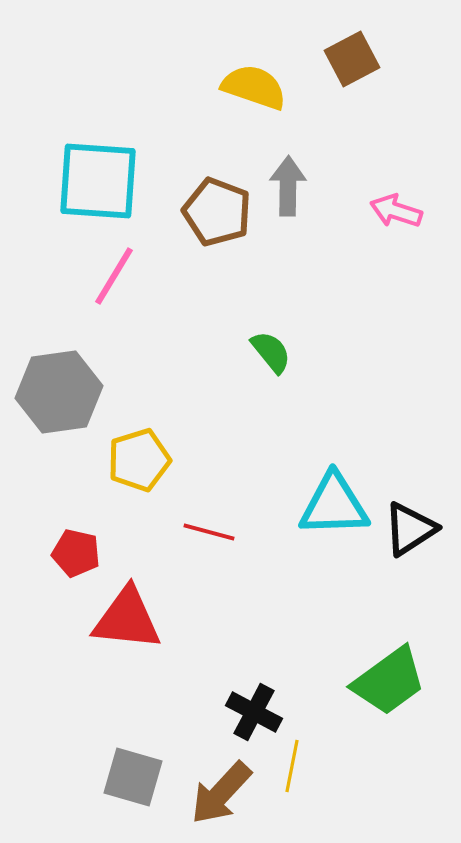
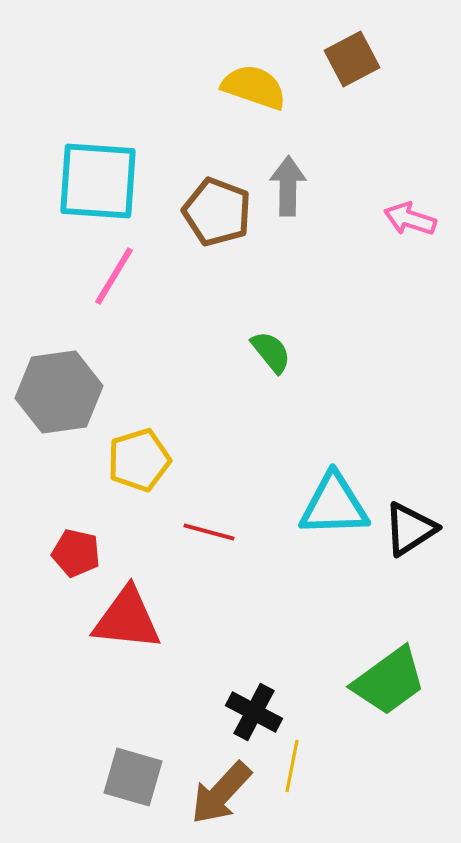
pink arrow: moved 14 px right, 8 px down
